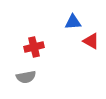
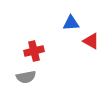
blue triangle: moved 2 px left, 1 px down
red cross: moved 4 px down
